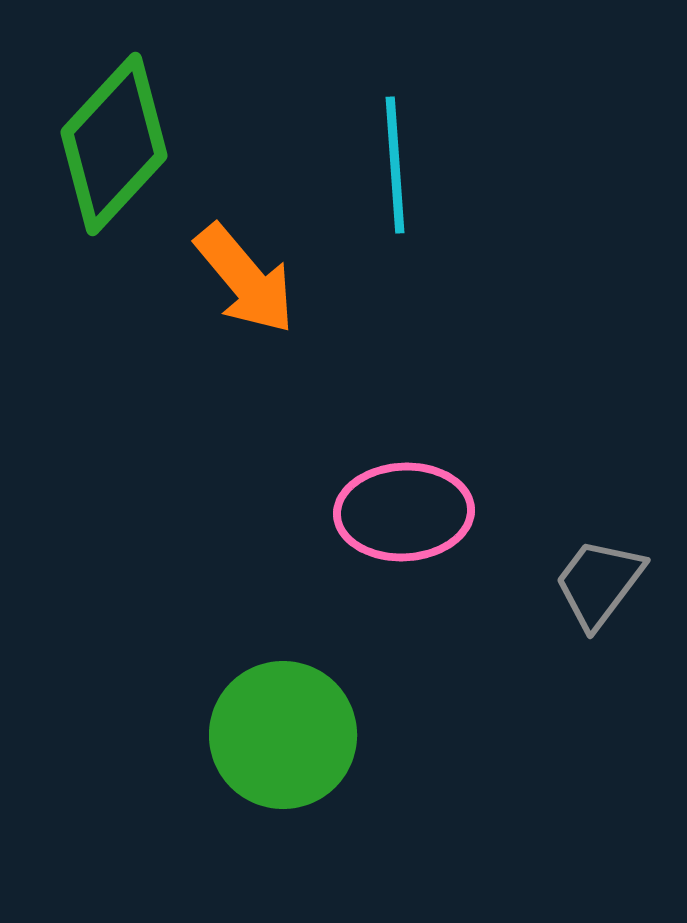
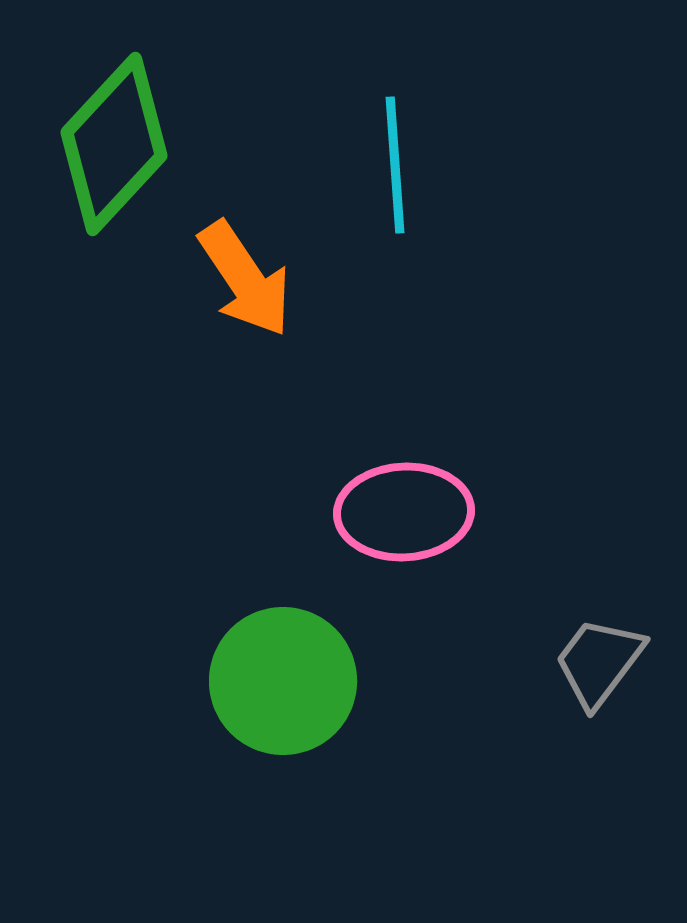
orange arrow: rotated 6 degrees clockwise
gray trapezoid: moved 79 px down
green circle: moved 54 px up
